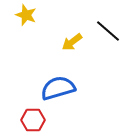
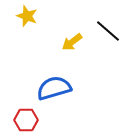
yellow star: moved 1 px right, 1 px down
blue semicircle: moved 4 px left
red hexagon: moved 7 px left
